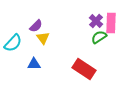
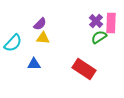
purple semicircle: moved 4 px right, 2 px up
yellow triangle: rotated 48 degrees counterclockwise
